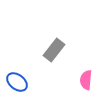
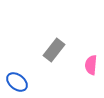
pink semicircle: moved 5 px right, 15 px up
